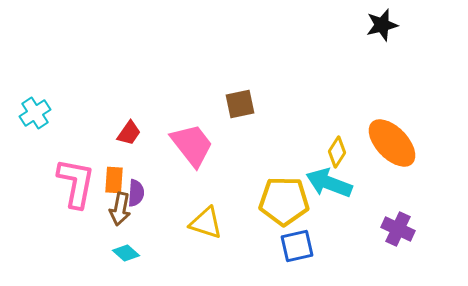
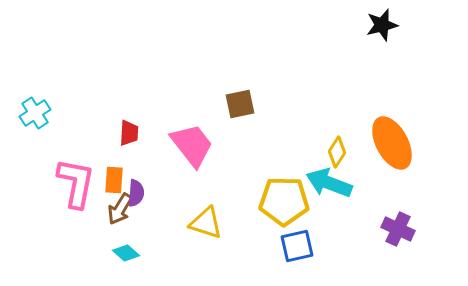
red trapezoid: rotated 32 degrees counterclockwise
orange ellipse: rotated 16 degrees clockwise
brown arrow: rotated 20 degrees clockwise
